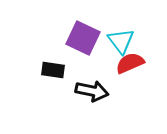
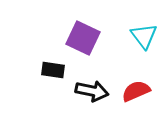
cyan triangle: moved 23 px right, 5 px up
red semicircle: moved 6 px right, 28 px down
